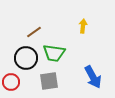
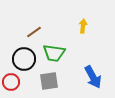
black circle: moved 2 px left, 1 px down
